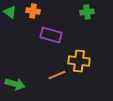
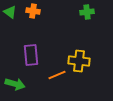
purple rectangle: moved 20 px left, 20 px down; rotated 70 degrees clockwise
